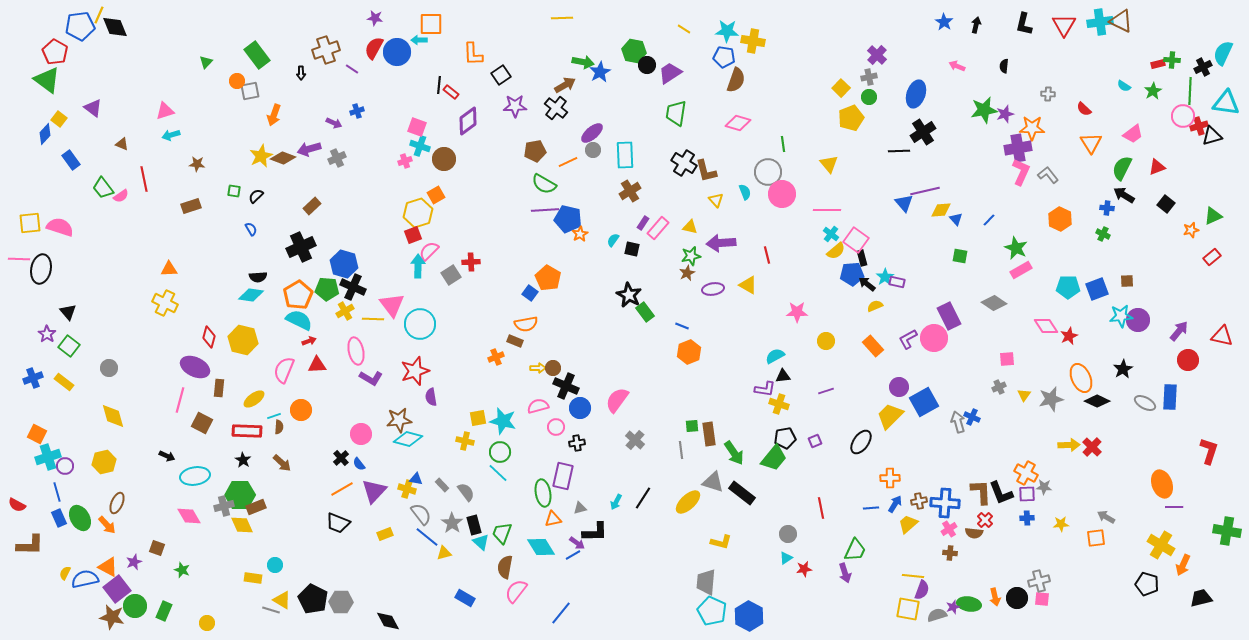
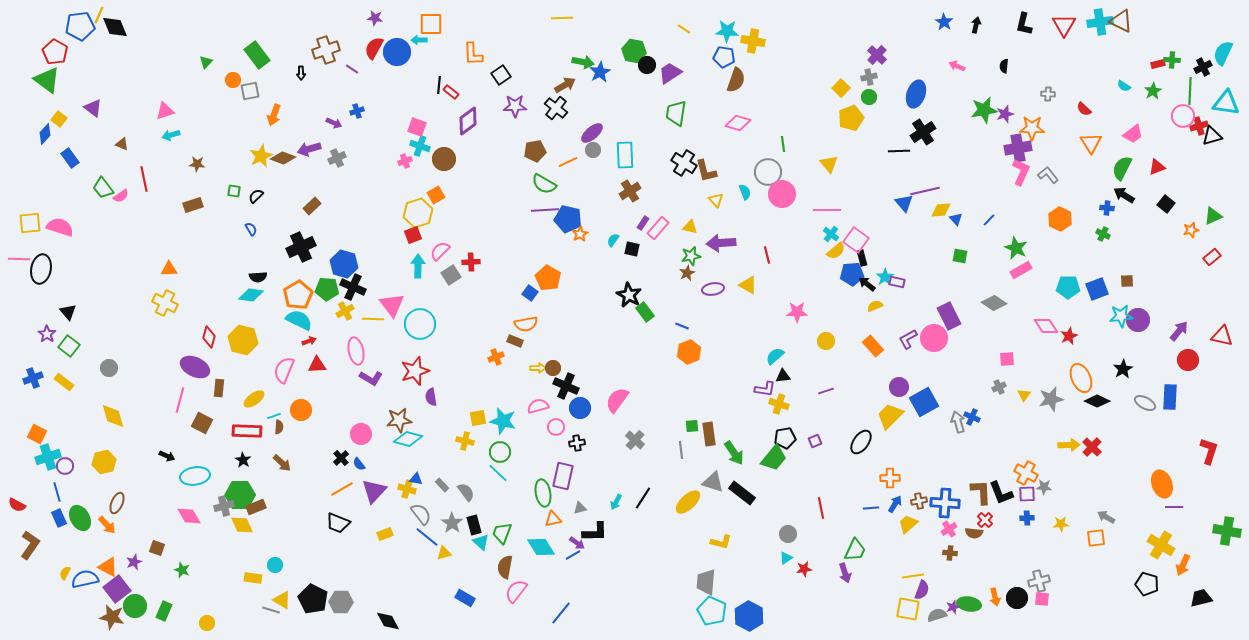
orange circle at (237, 81): moved 4 px left, 1 px up
blue rectangle at (71, 160): moved 1 px left, 2 px up
brown rectangle at (191, 206): moved 2 px right, 1 px up
pink semicircle at (429, 251): moved 11 px right
cyan semicircle at (775, 356): rotated 12 degrees counterclockwise
brown L-shape at (30, 545): rotated 56 degrees counterclockwise
yellow line at (913, 576): rotated 15 degrees counterclockwise
